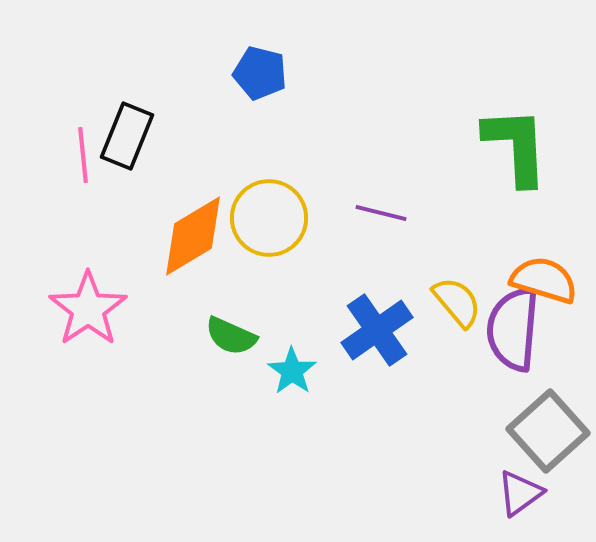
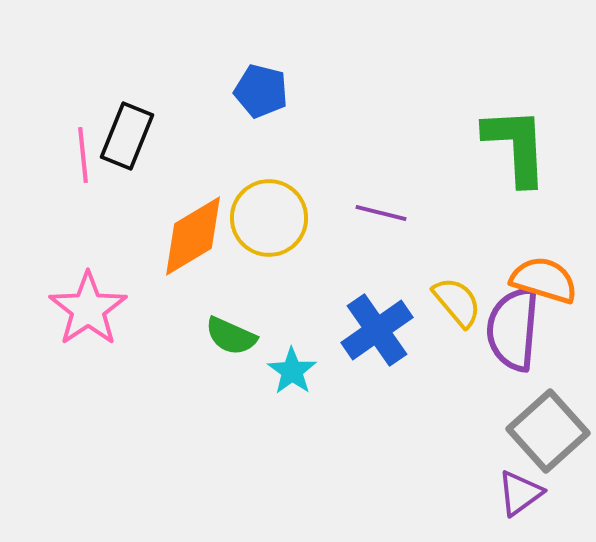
blue pentagon: moved 1 px right, 18 px down
